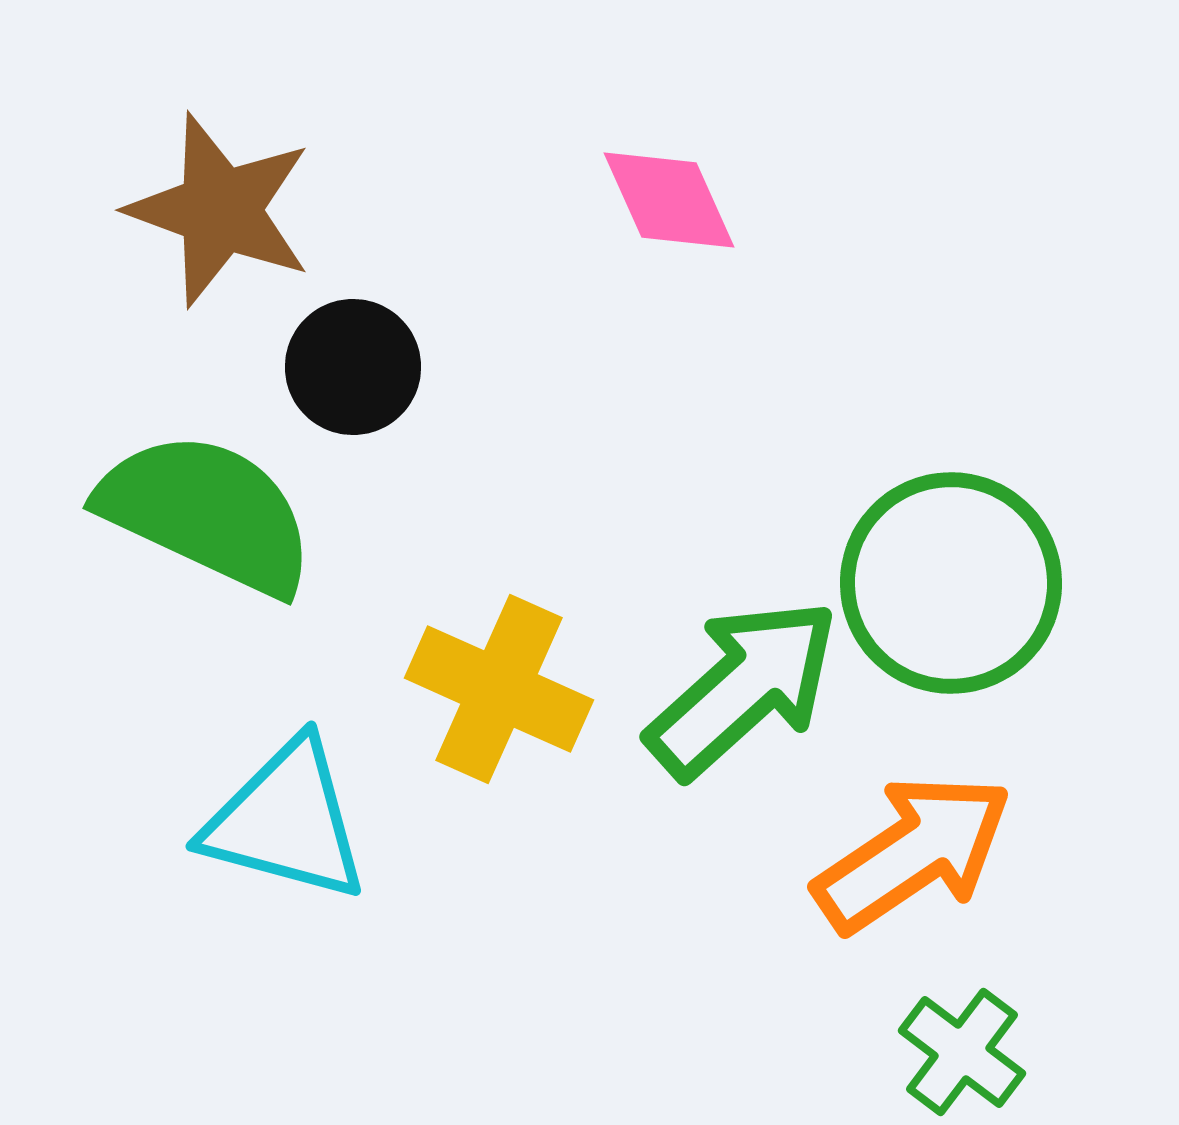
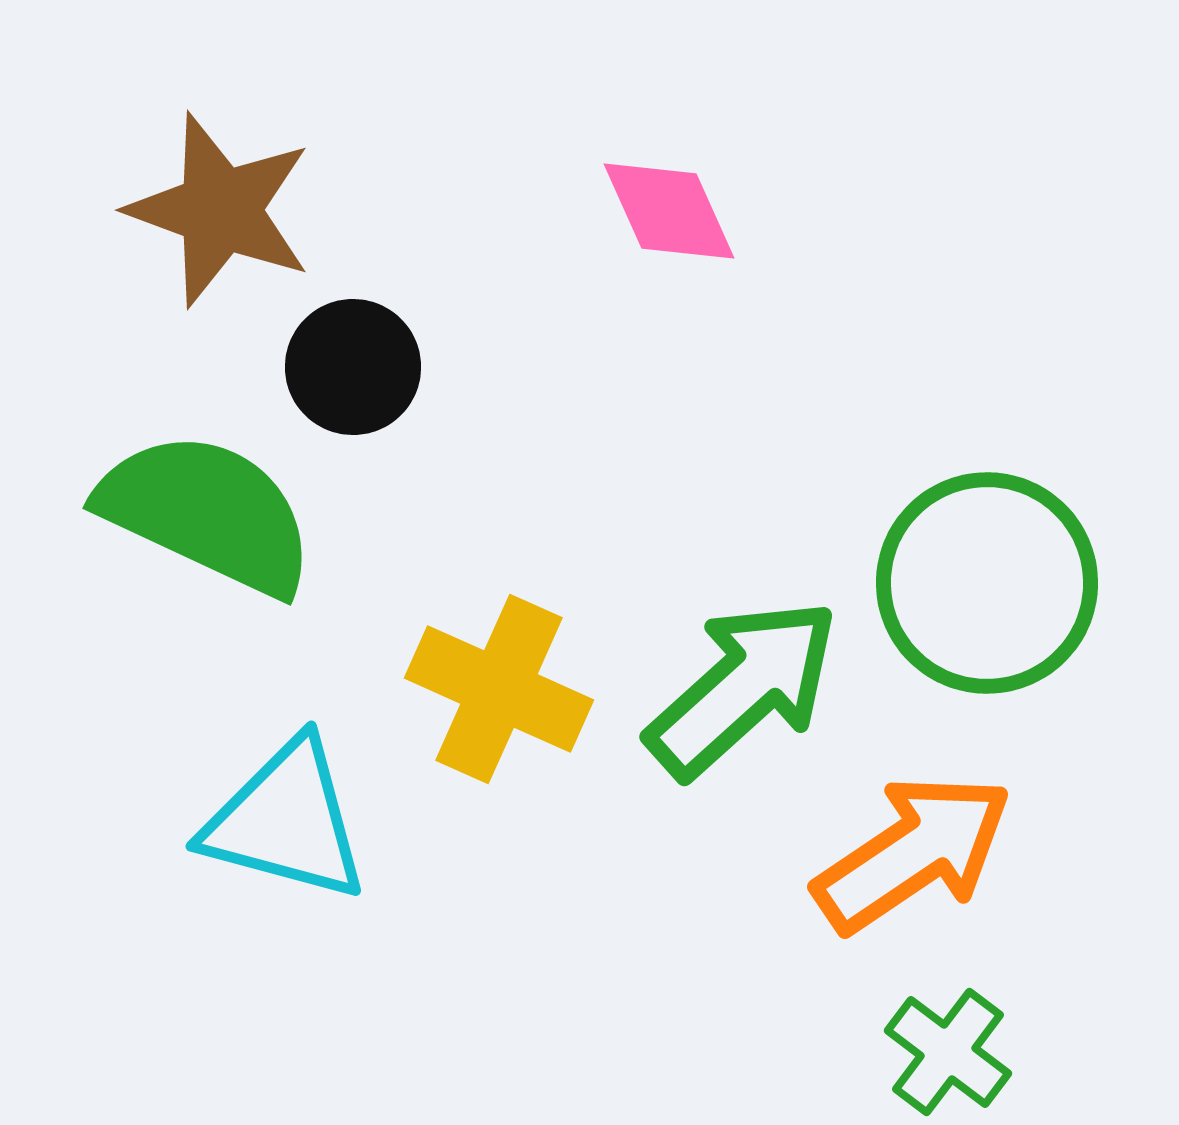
pink diamond: moved 11 px down
green circle: moved 36 px right
green cross: moved 14 px left
